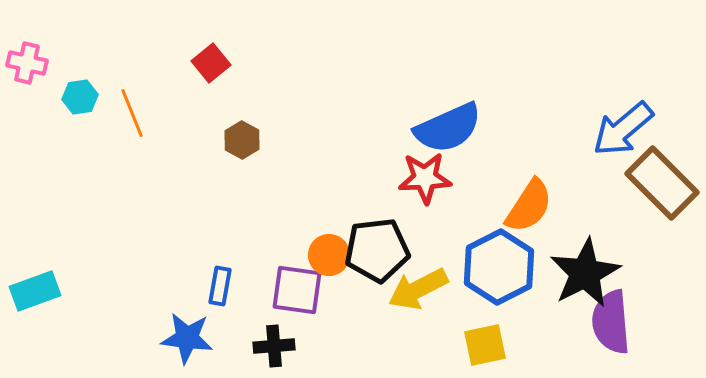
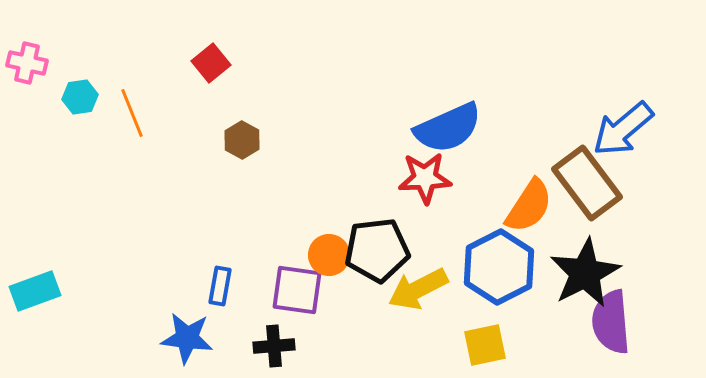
brown rectangle: moved 75 px left; rotated 8 degrees clockwise
